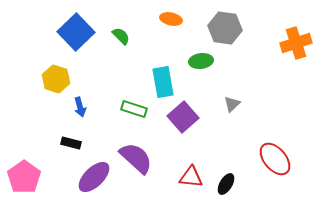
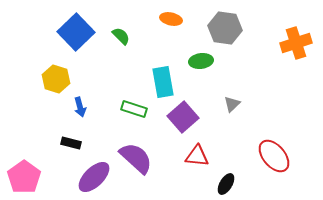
red ellipse: moved 1 px left, 3 px up
red triangle: moved 6 px right, 21 px up
